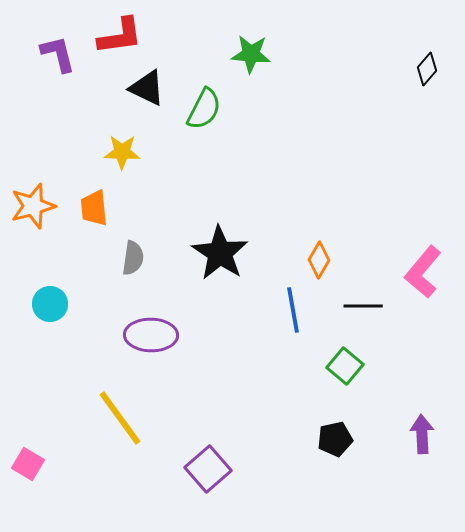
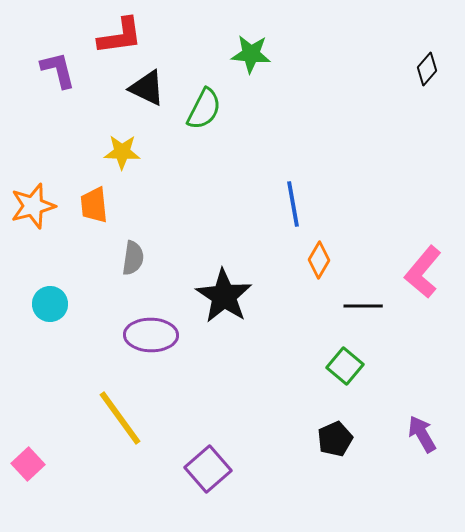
purple L-shape: moved 16 px down
orange trapezoid: moved 3 px up
black star: moved 4 px right, 43 px down
blue line: moved 106 px up
purple arrow: rotated 27 degrees counterclockwise
black pentagon: rotated 12 degrees counterclockwise
pink square: rotated 16 degrees clockwise
